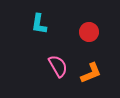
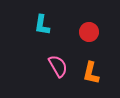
cyan L-shape: moved 3 px right, 1 px down
orange L-shape: rotated 125 degrees clockwise
